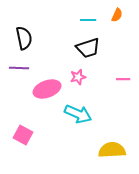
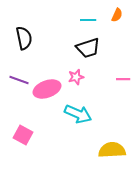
purple line: moved 12 px down; rotated 18 degrees clockwise
pink star: moved 2 px left
